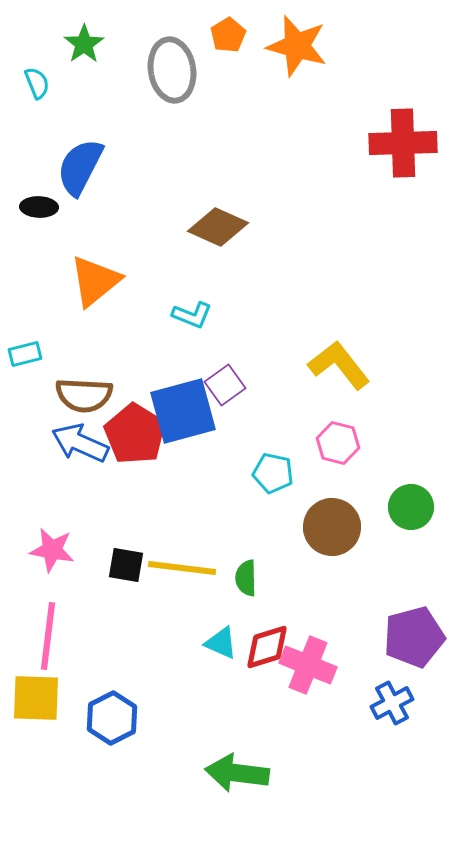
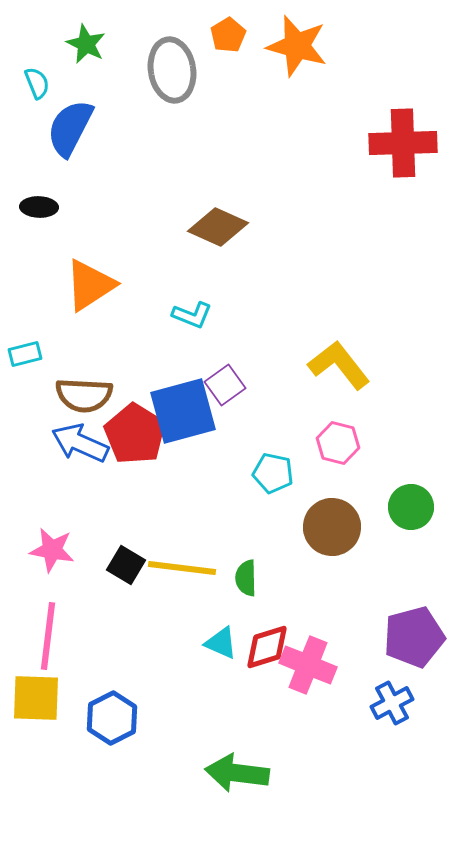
green star: moved 2 px right; rotated 12 degrees counterclockwise
blue semicircle: moved 10 px left, 39 px up
orange triangle: moved 5 px left, 4 px down; rotated 6 degrees clockwise
black square: rotated 21 degrees clockwise
